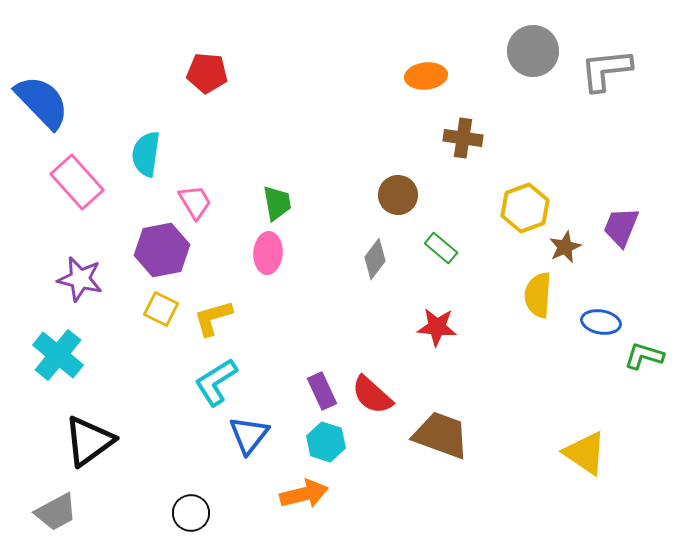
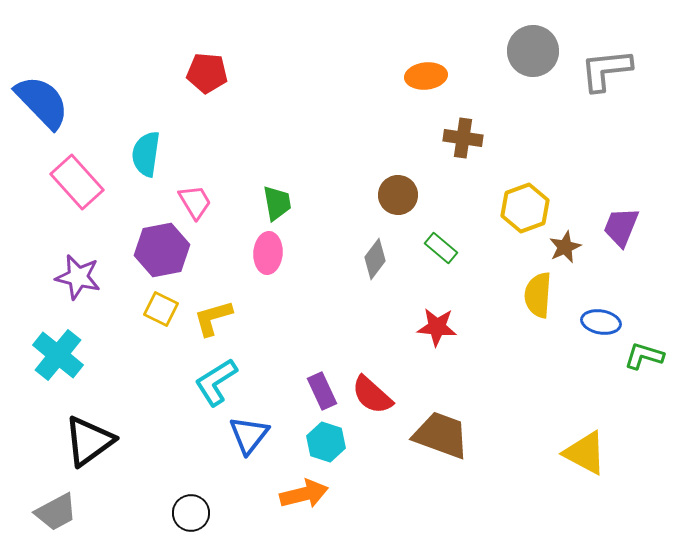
purple star: moved 2 px left, 2 px up
yellow triangle: rotated 6 degrees counterclockwise
